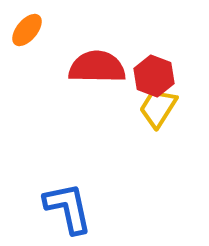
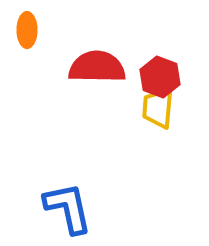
orange ellipse: rotated 40 degrees counterclockwise
red hexagon: moved 6 px right, 1 px down
yellow trapezoid: rotated 27 degrees counterclockwise
